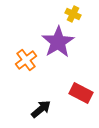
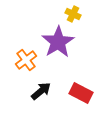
black arrow: moved 18 px up
